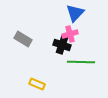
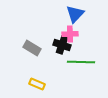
blue triangle: moved 1 px down
pink cross: rotated 14 degrees clockwise
gray rectangle: moved 9 px right, 9 px down
